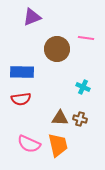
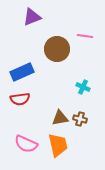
pink line: moved 1 px left, 2 px up
blue rectangle: rotated 25 degrees counterclockwise
red semicircle: moved 1 px left
brown triangle: rotated 12 degrees counterclockwise
pink semicircle: moved 3 px left
